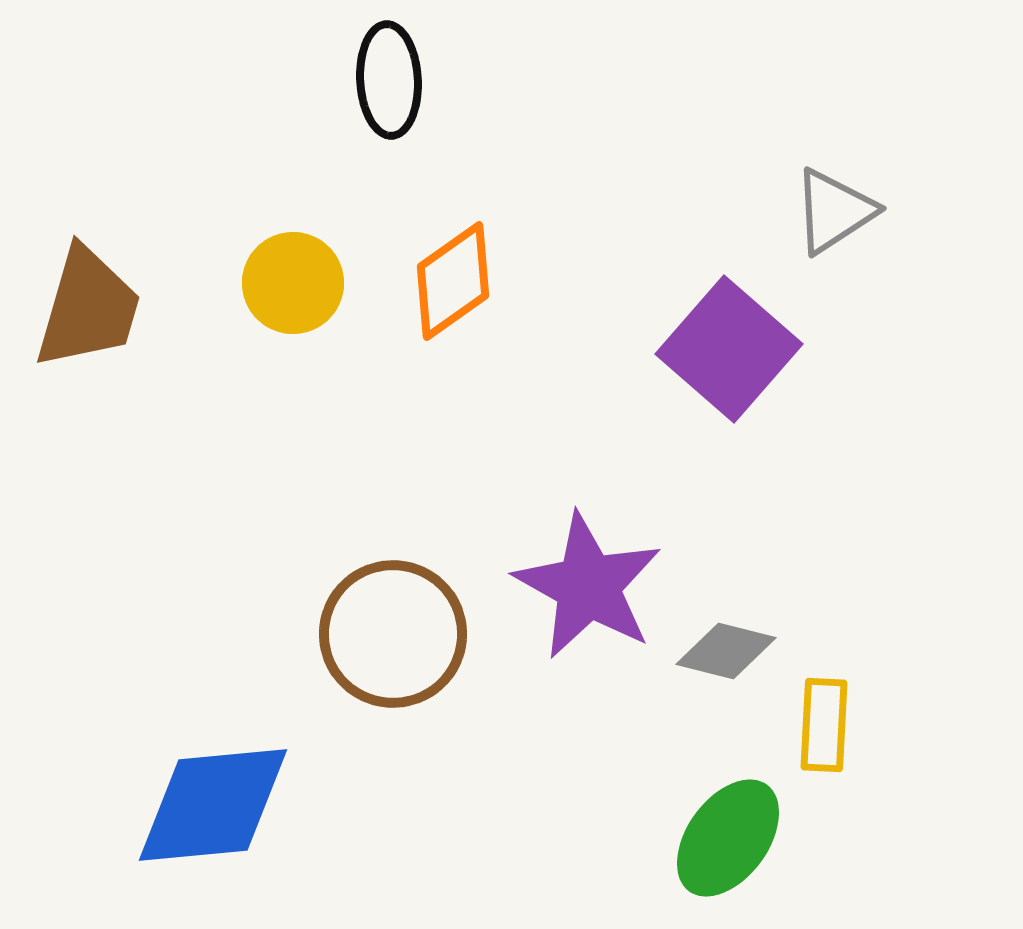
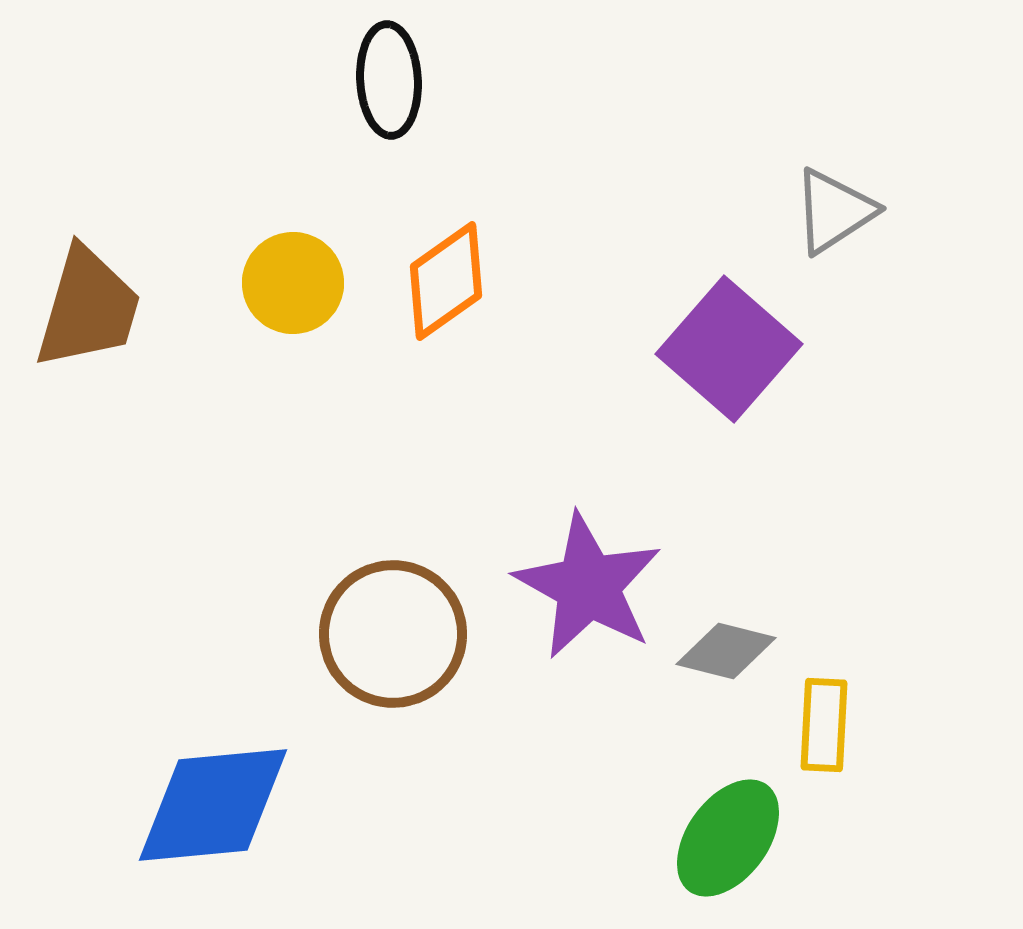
orange diamond: moved 7 px left
